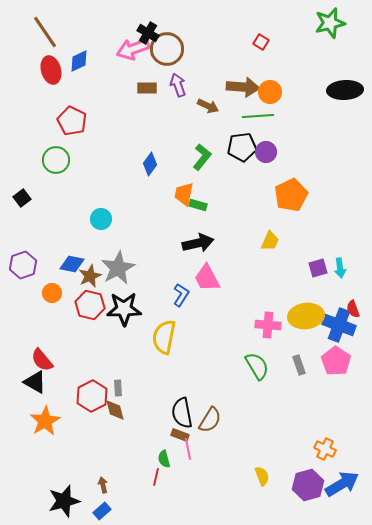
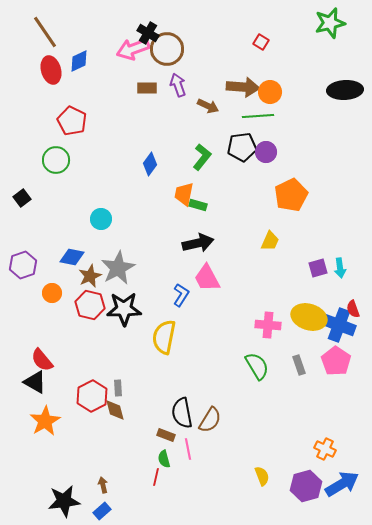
blue diamond at (72, 264): moved 7 px up
yellow ellipse at (306, 316): moved 3 px right, 1 px down; rotated 24 degrees clockwise
brown rectangle at (180, 435): moved 14 px left
purple hexagon at (308, 485): moved 2 px left, 1 px down
black star at (64, 501): rotated 8 degrees clockwise
